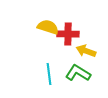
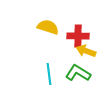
red cross: moved 10 px right, 2 px down
